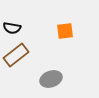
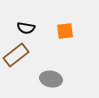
black semicircle: moved 14 px right
gray ellipse: rotated 30 degrees clockwise
